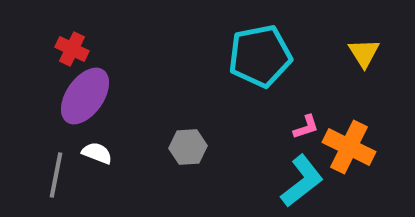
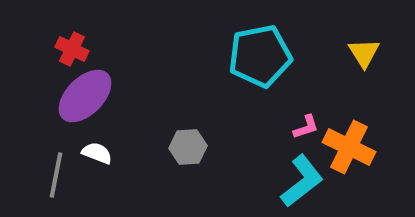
purple ellipse: rotated 10 degrees clockwise
